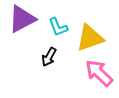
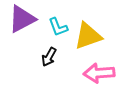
yellow triangle: moved 2 px left, 2 px up
pink arrow: rotated 48 degrees counterclockwise
